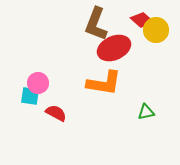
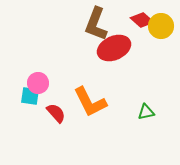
yellow circle: moved 5 px right, 4 px up
orange L-shape: moved 14 px left, 19 px down; rotated 54 degrees clockwise
red semicircle: rotated 20 degrees clockwise
